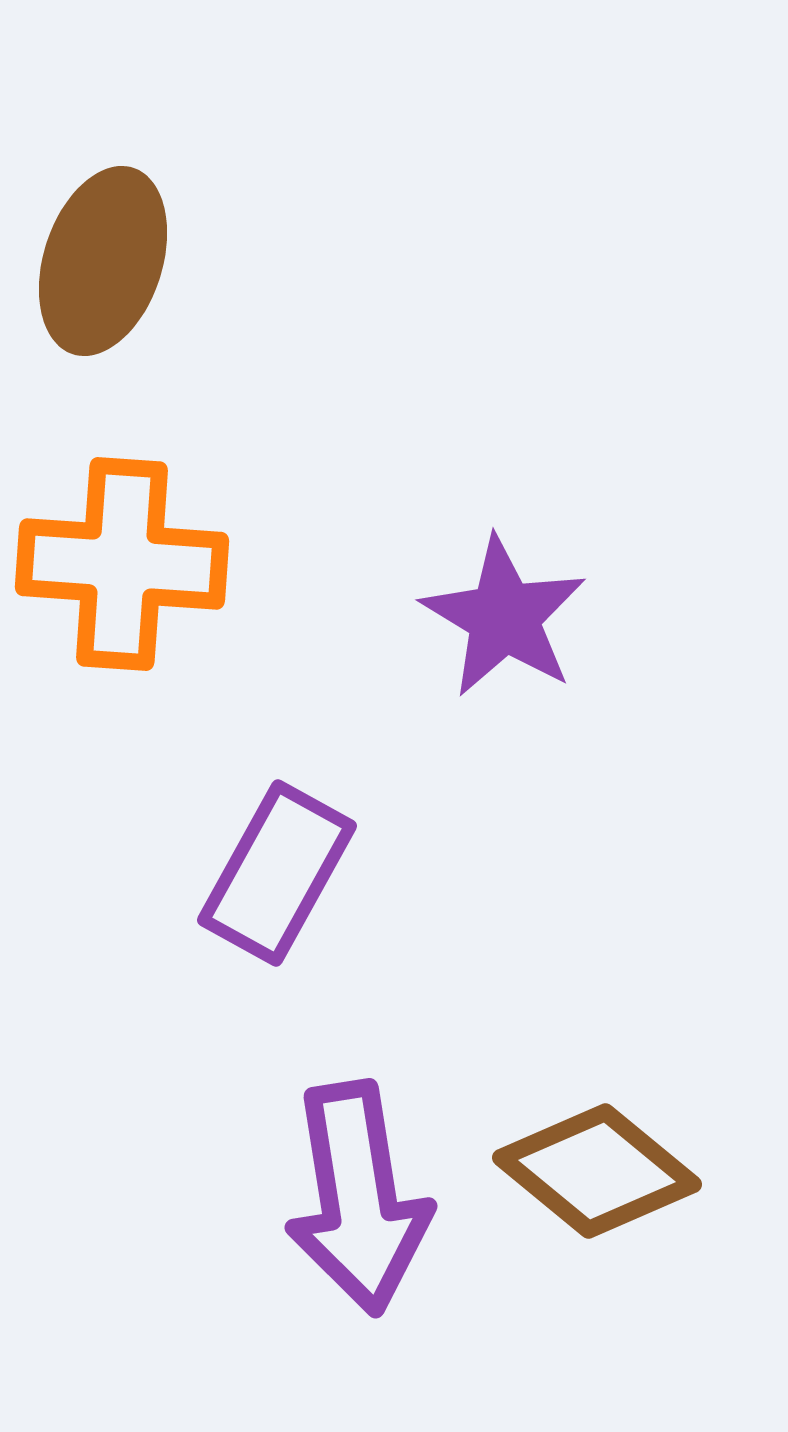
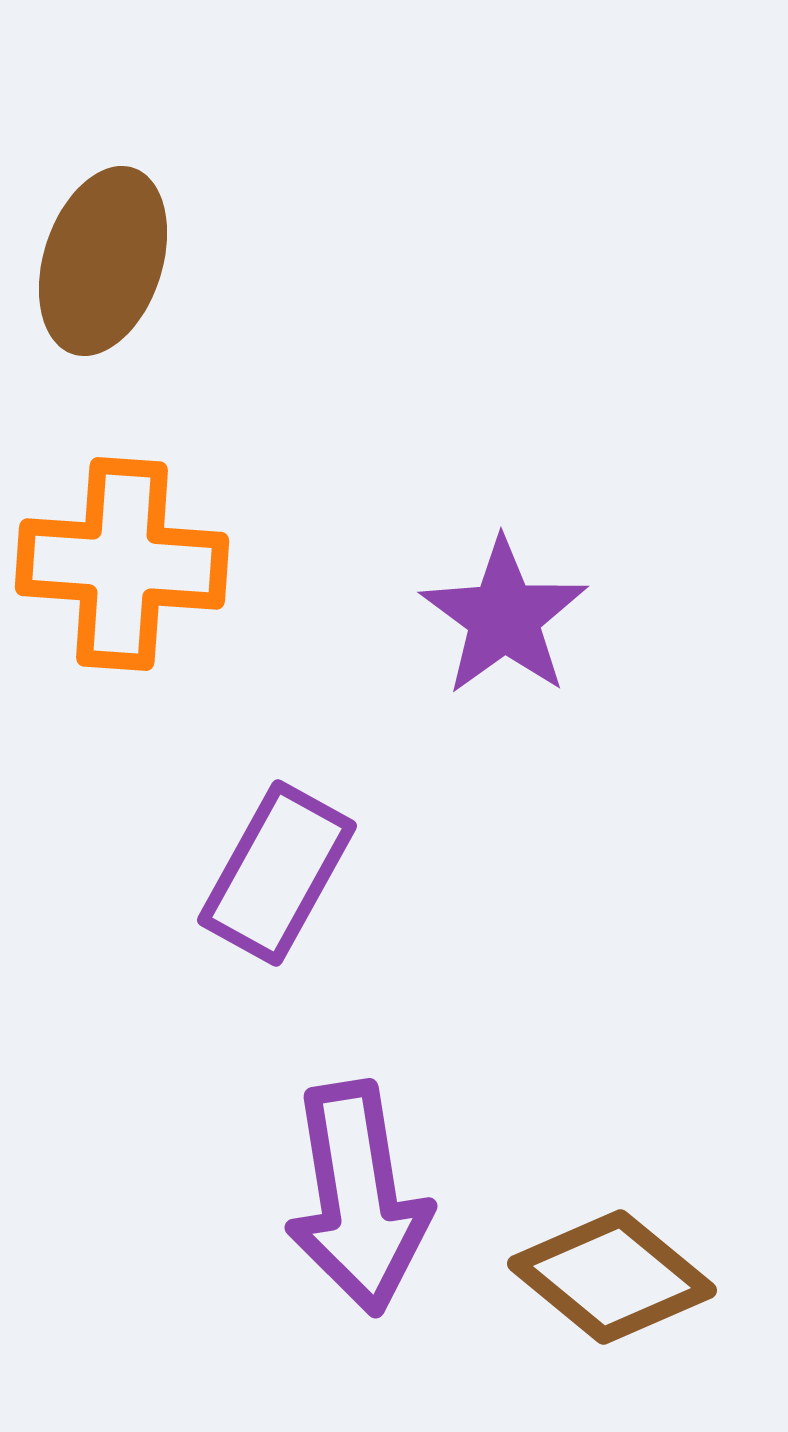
purple star: rotated 5 degrees clockwise
brown diamond: moved 15 px right, 106 px down
